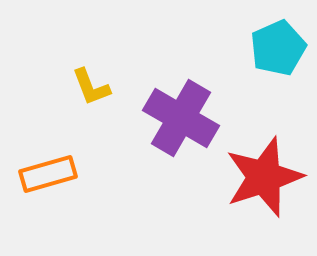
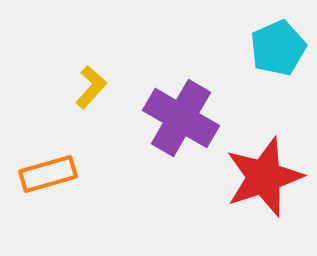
yellow L-shape: rotated 117 degrees counterclockwise
